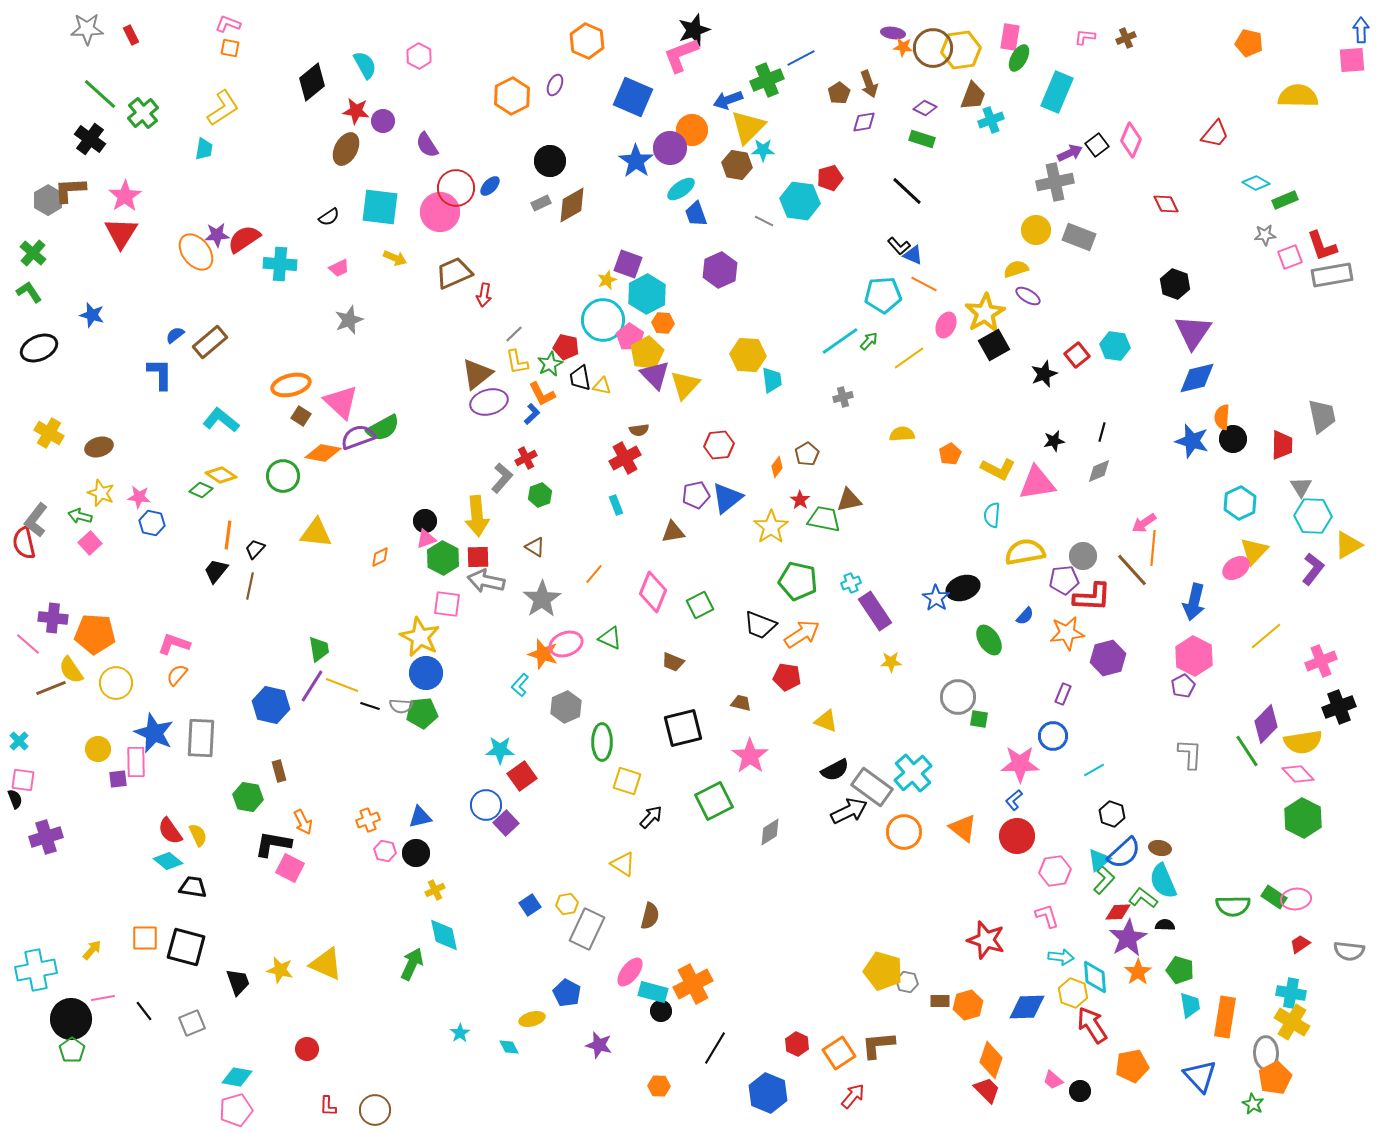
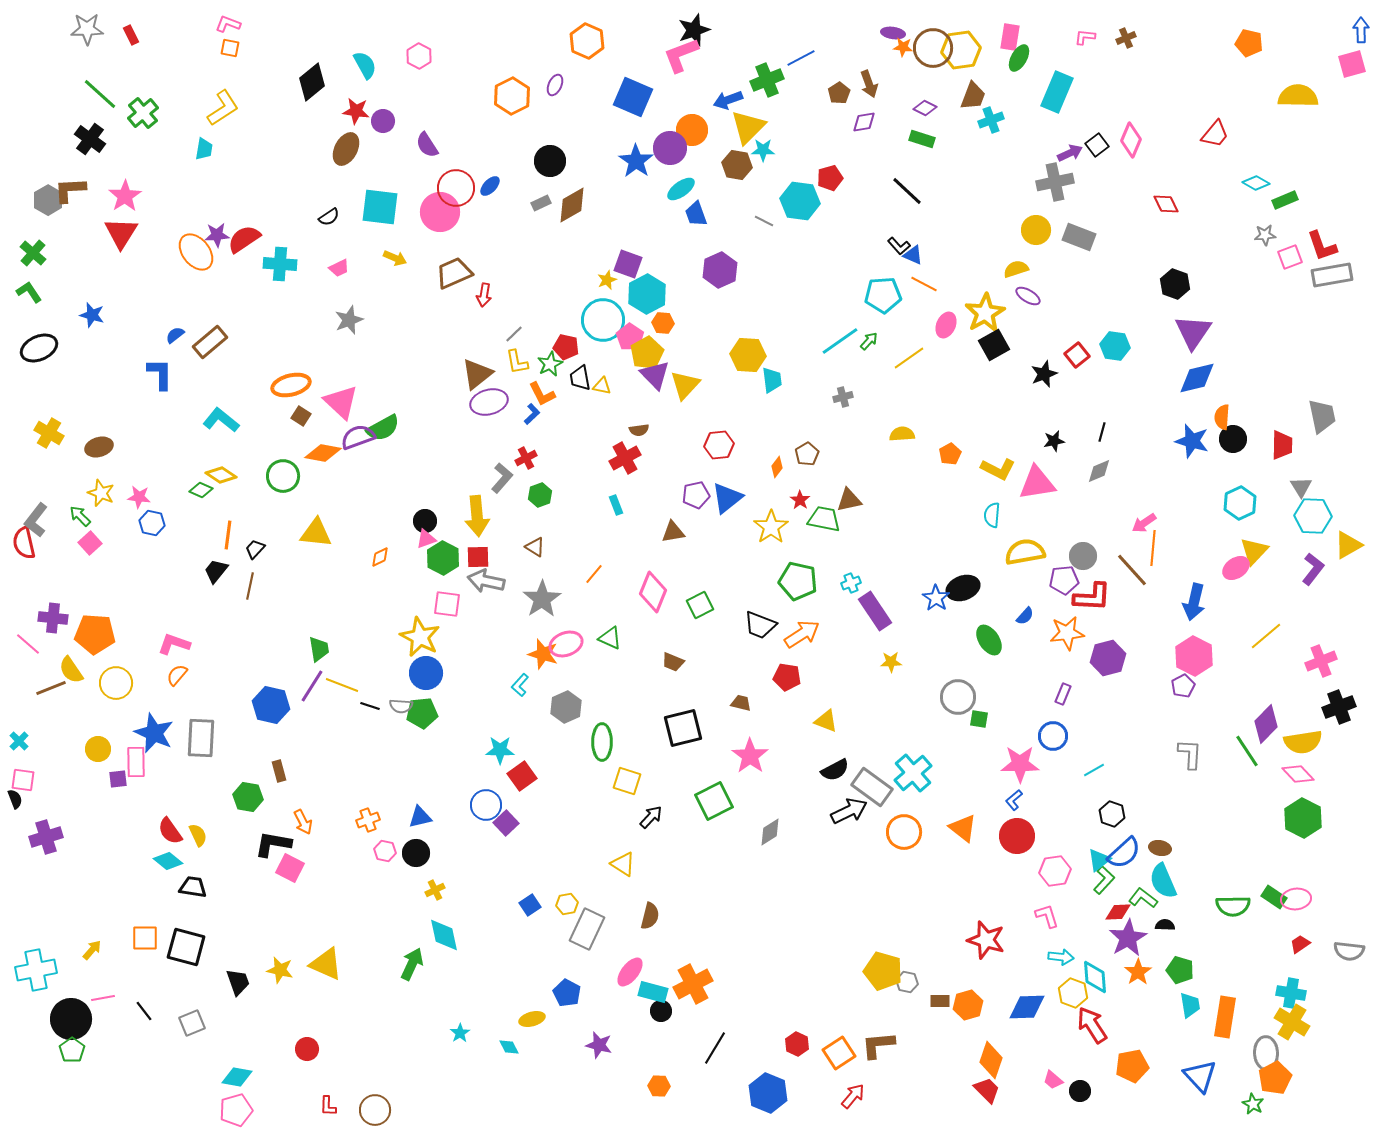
pink square at (1352, 60): moved 4 px down; rotated 12 degrees counterclockwise
green arrow at (80, 516): rotated 30 degrees clockwise
